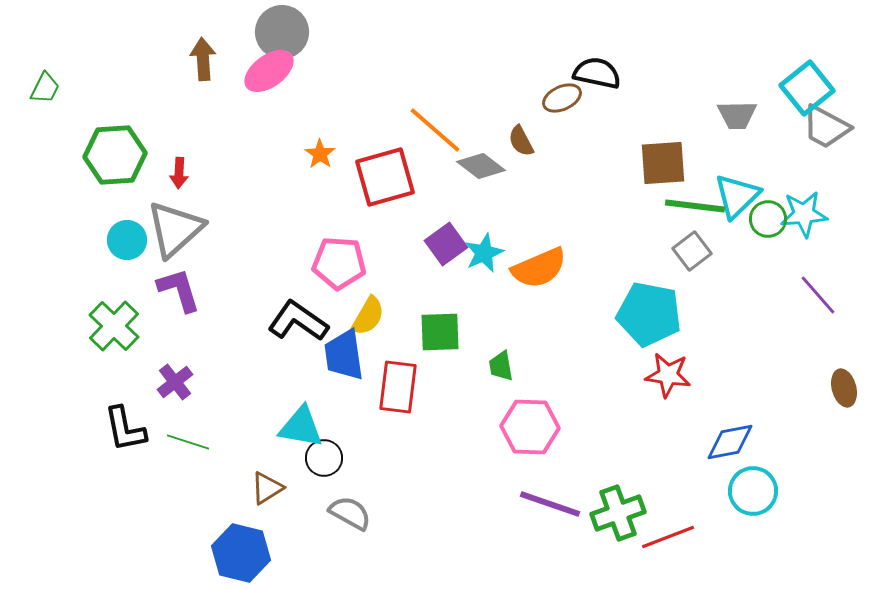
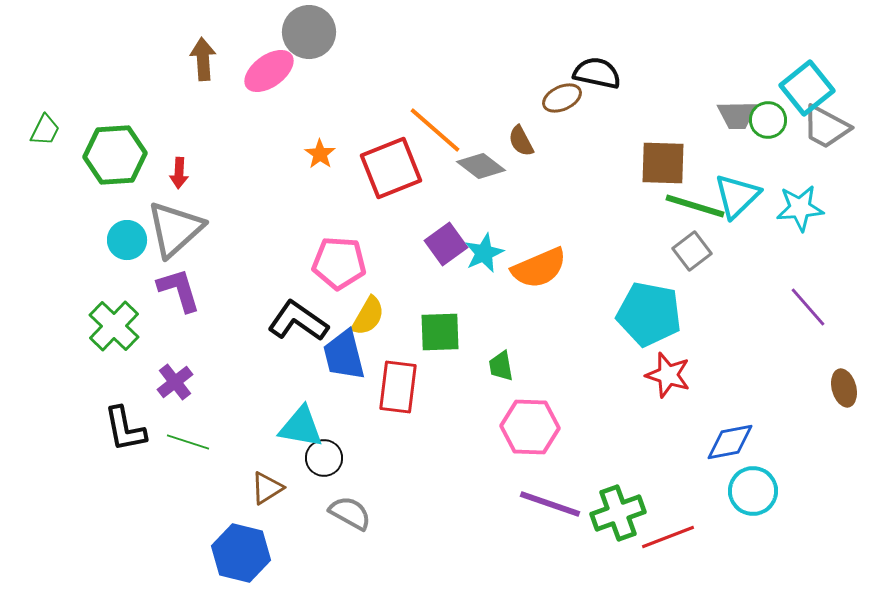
gray circle at (282, 32): moved 27 px right
green trapezoid at (45, 88): moved 42 px down
brown square at (663, 163): rotated 6 degrees clockwise
red square at (385, 177): moved 6 px right, 9 px up; rotated 6 degrees counterclockwise
green line at (695, 206): rotated 10 degrees clockwise
cyan star at (804, 214): moved 4 px left, 6 px up
green circle at (768, 219): moved 99 px up
purple line at (818, 295): moved 10 px left, 12 px down
blue trapezoid at (344, 355): rotated 6 degrees counterclockwise
red star at (668, 375): rotated 9 degrees clockwise
